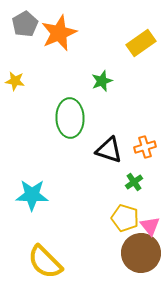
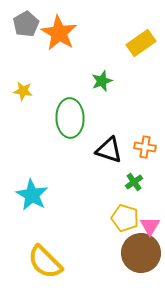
gray pentagon: moved 1 px right
orange star: rotated 18 degrees counterclockwise
yellow star: moved 8 px right, 10 px down
orange cross: rotated 25 degrees clockwise
cyan star: rotated 28 degrees clockwise
pink triangle: rotated 10 degrees clockwise
